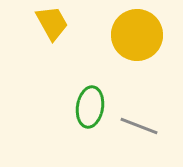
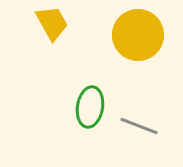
yellow circle: moved 1 px right
